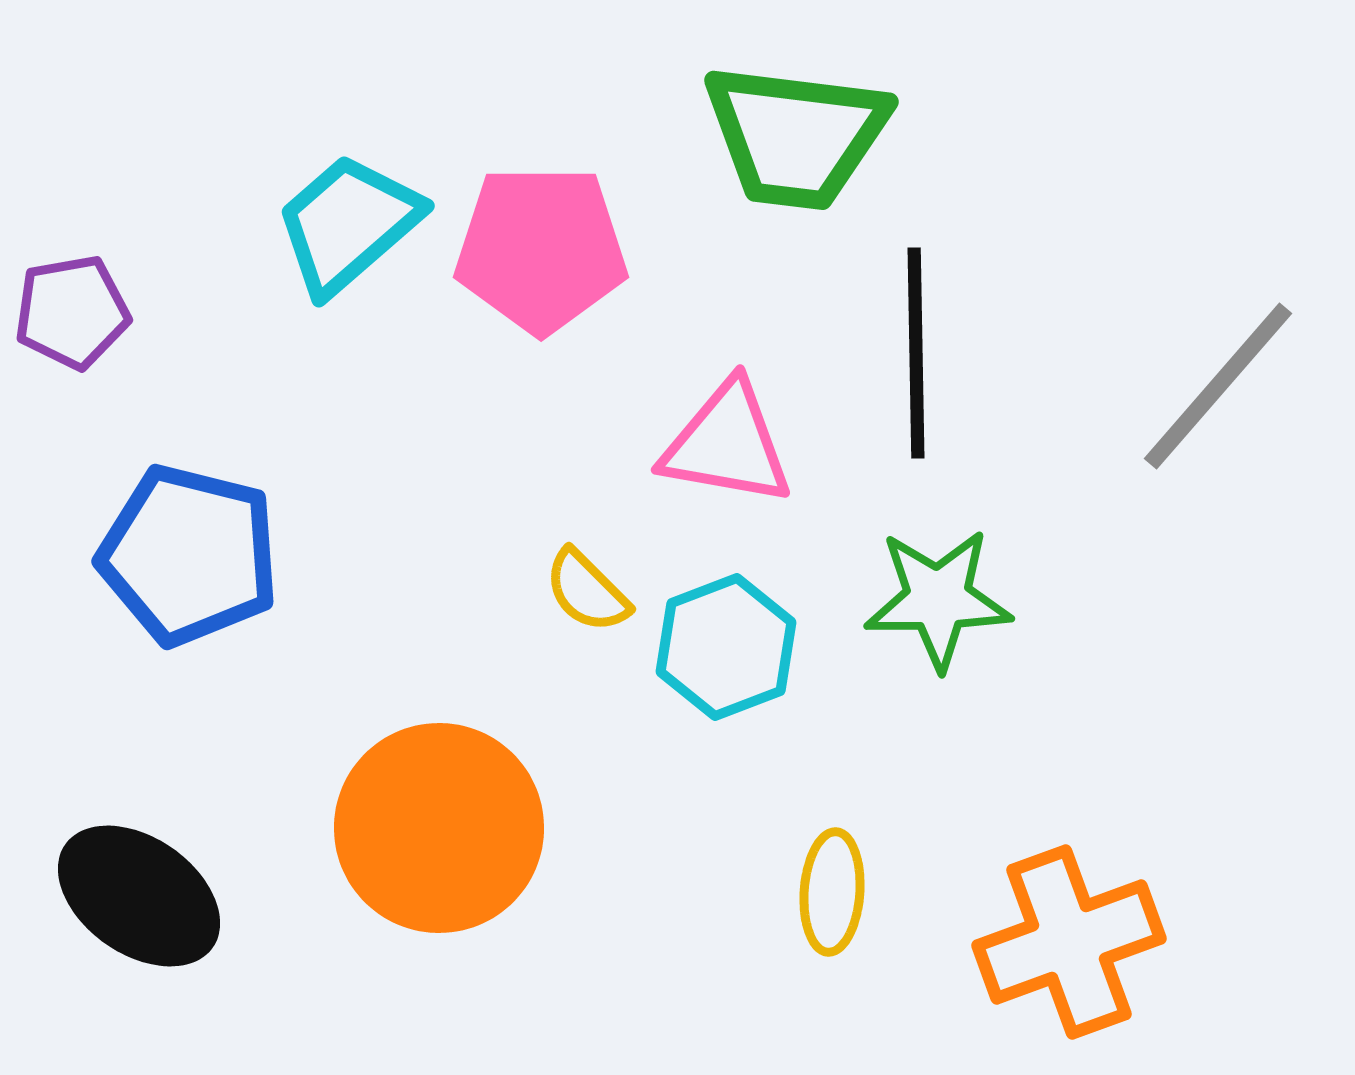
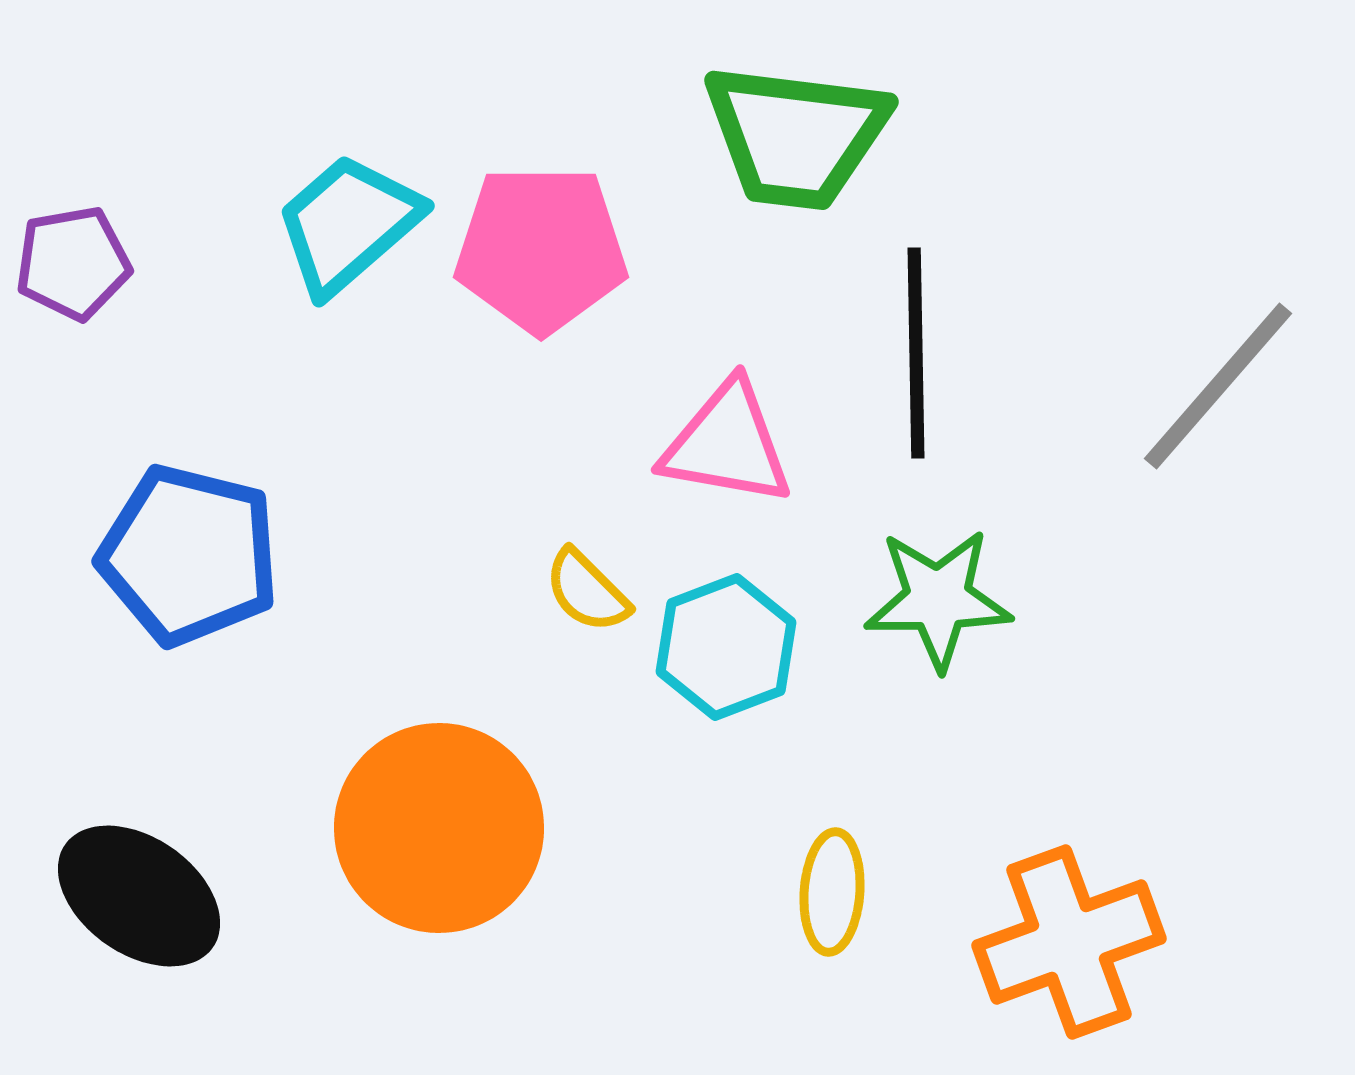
purple pentagon: moved 1 px right, 49 px up
